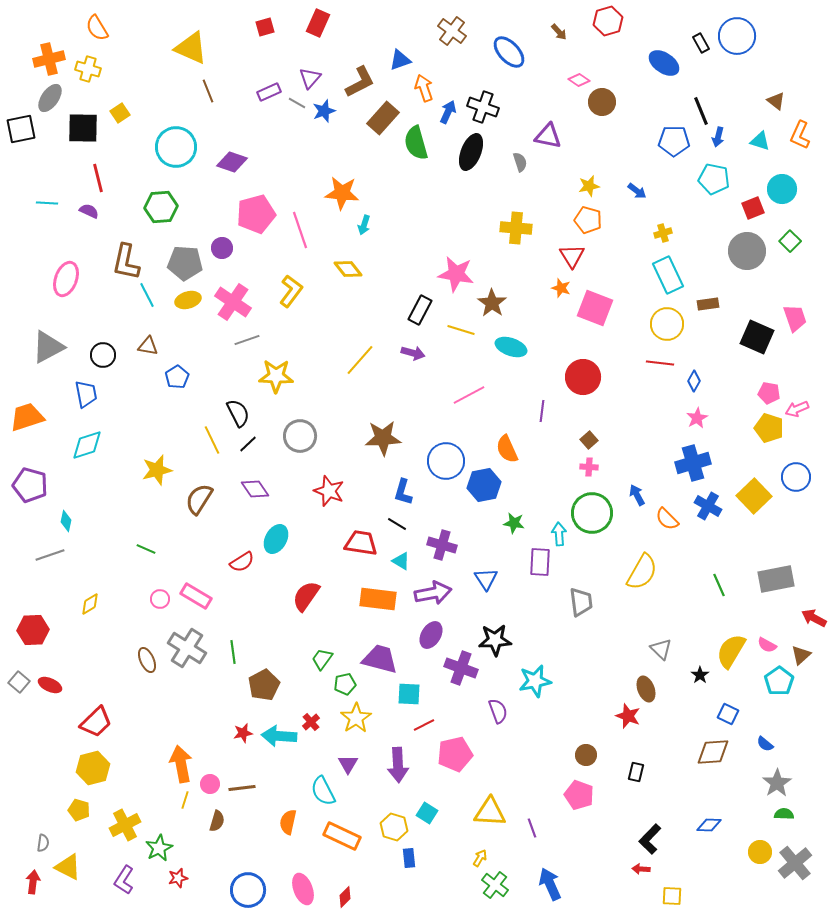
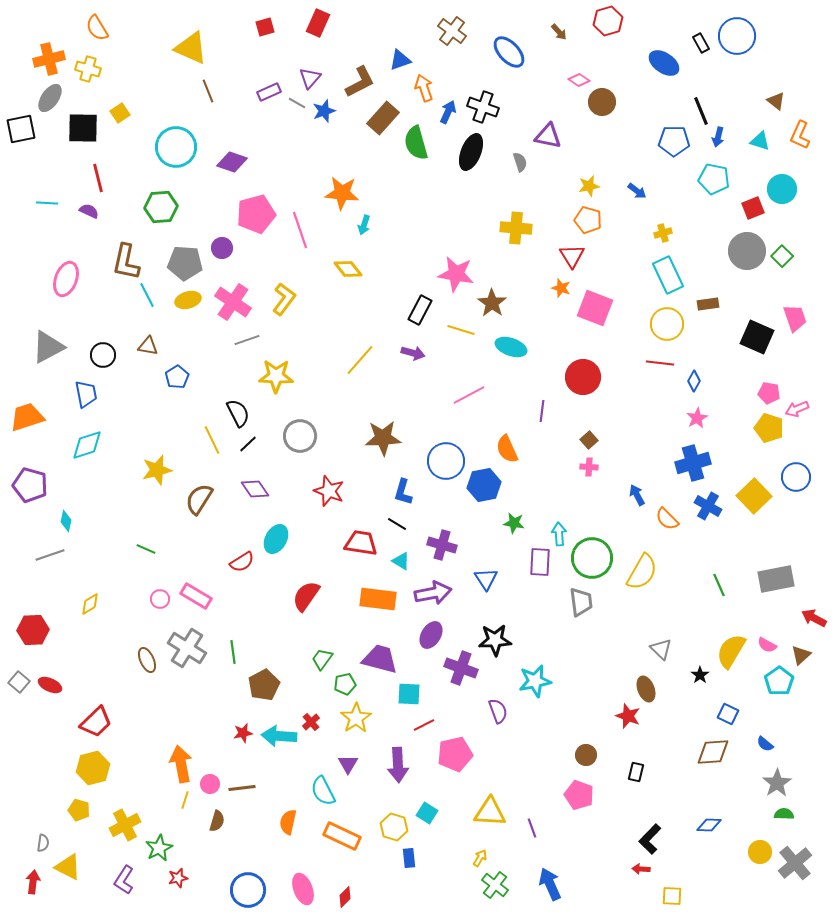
green square at (790, 241): moved 8 px left, 15 px down
yellow L-shape at (291, 291): moved 7 px left, 8 px down
green circle at (592, 513): moved 45 px down
